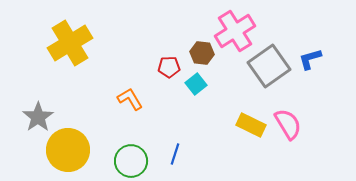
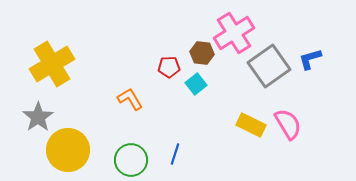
pink cross: moved 1 px left, 2 px down
yellow cross: moved 18 px left, 21 px down
green circle: moved 1 px up
